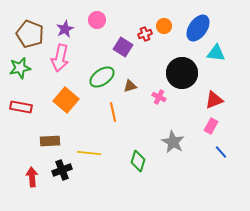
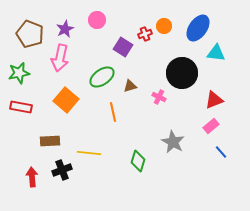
green star: moved 1 px left, 5 px down
pink rectangle: rotated 21 degrees clockwise
